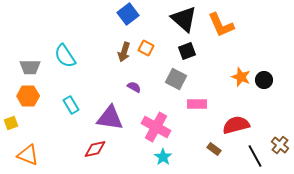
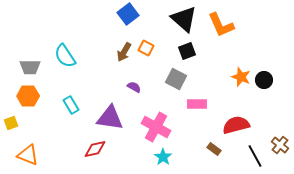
brown arrow: rotated 12 degrees clockwise
